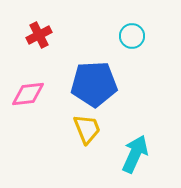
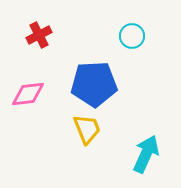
cyan arrow: moved 11 px right
